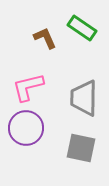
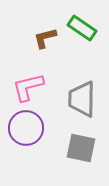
brown L-shape: rotated 80 degrees counterclockwise
gray trapezoid: moved 2 px left, 1 px down
